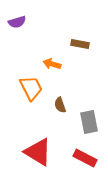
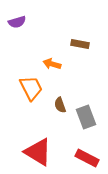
gray rectangle: moved 3 px left, 5 px up; rotated 10 degrees counterclockwise
red rectangle: moved 2 px right
